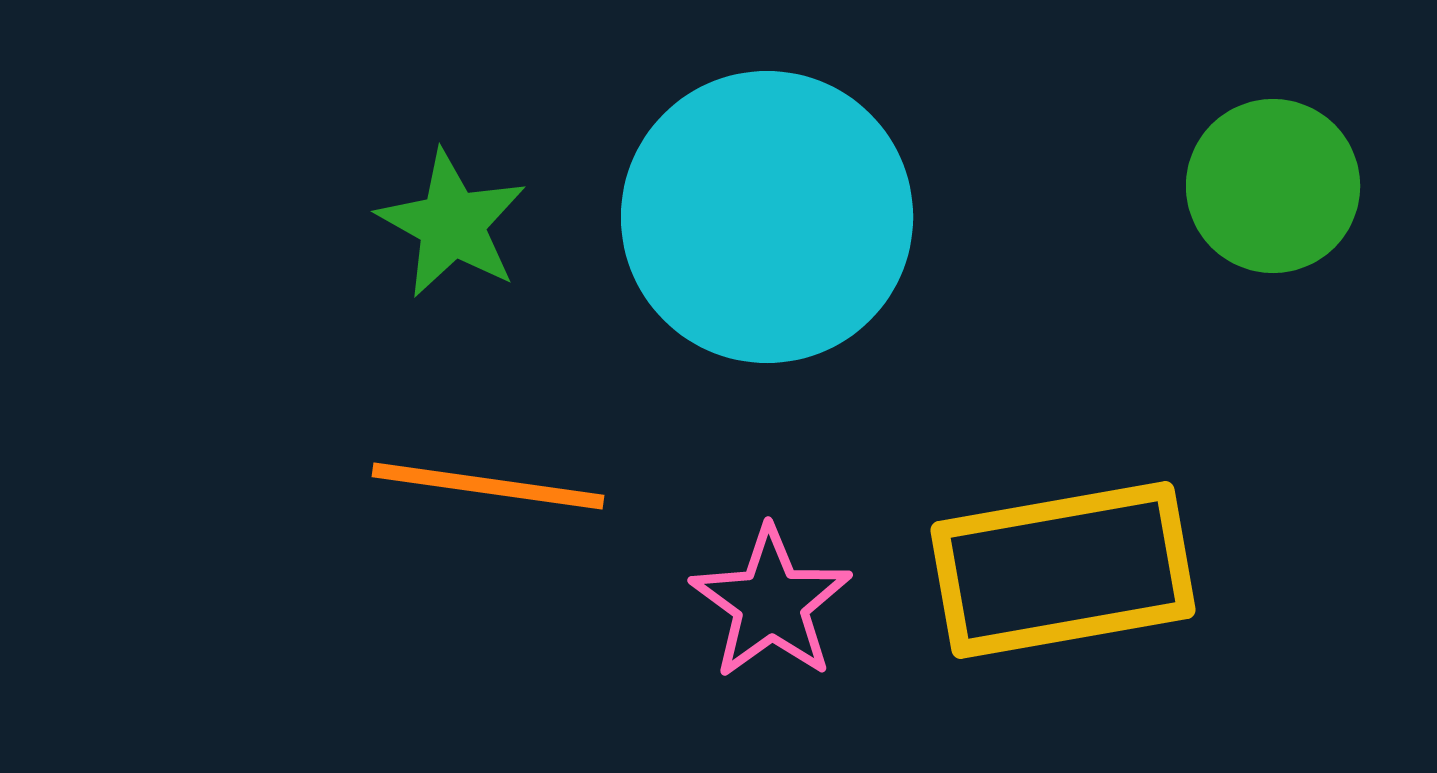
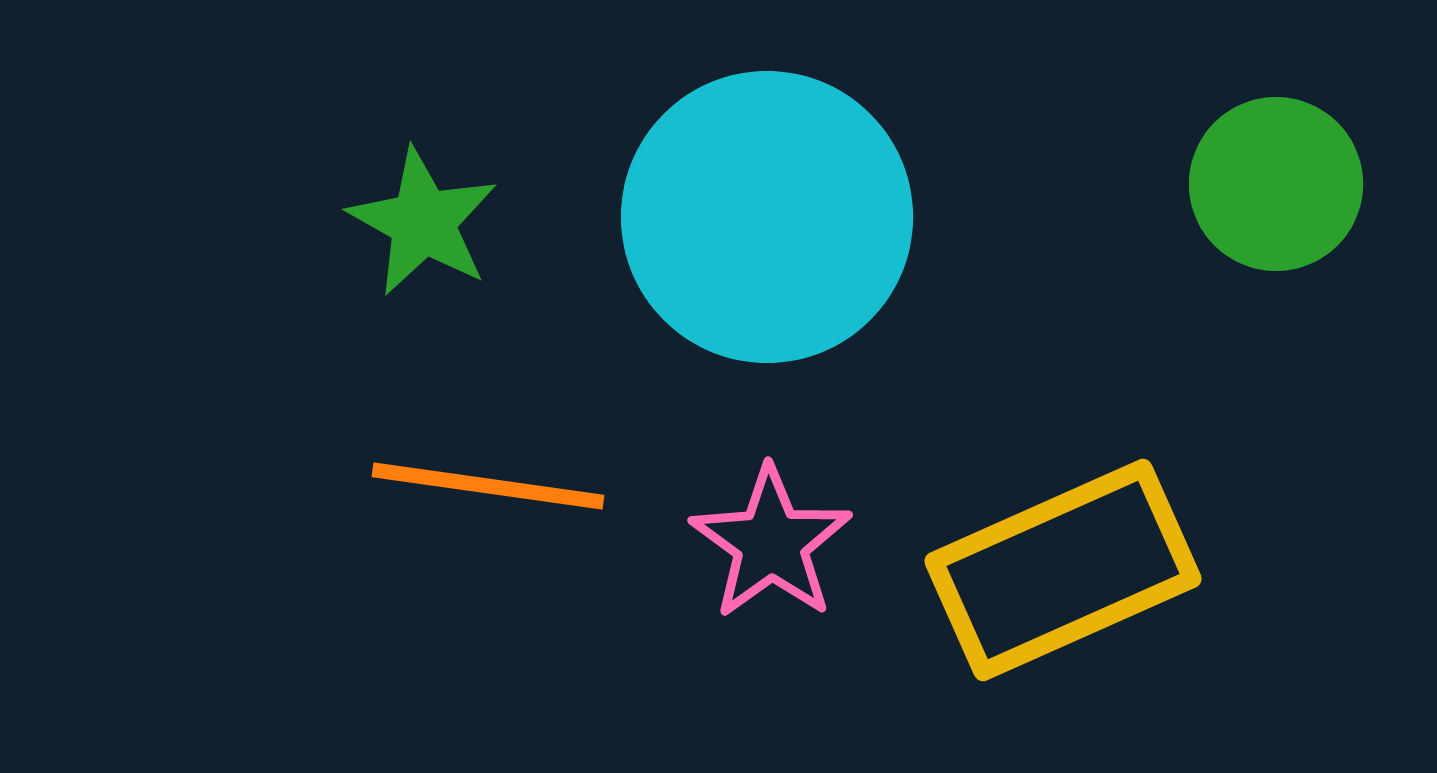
green circle: moved 3 px right, 2 px up
green star: moved 29 px left, 2 px up
yellow rectangle: rotated 14 degrees counterclockwise
pink star: moved 60 px up
